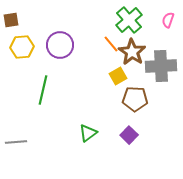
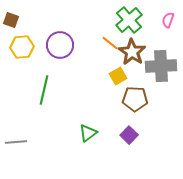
brown square: rotated 28 degrees clockwise
orange line: moved 1 px left, 1 px up; rotated 12 degrees counterclockwise
green line: moved 1 px right
